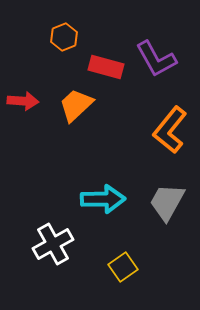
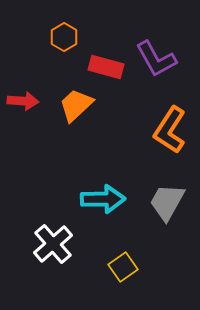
orange hexagon: rotated 8 degrees counterclockwise
orange L-shape: rotated 6 degrees counterclockwise
white cross: rotated 12 degrees counterclockwise
